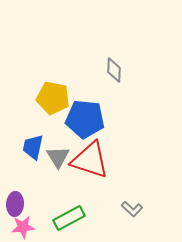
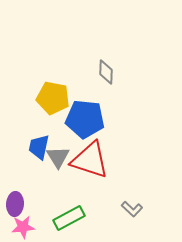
gray diamond: moved 8 px left, 2 px down
blue trapezoid: moved 6 px right
